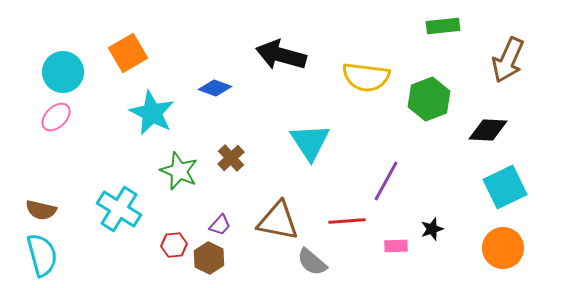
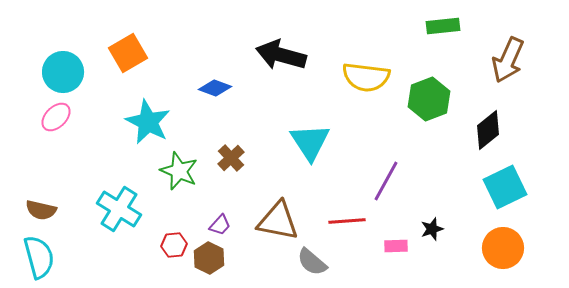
cyan star: moved 4 px left, 9 px down
black diamond: rotated 42 degrees counterclockwise
cyan semicircle: moved 3 px left, 2 px down
